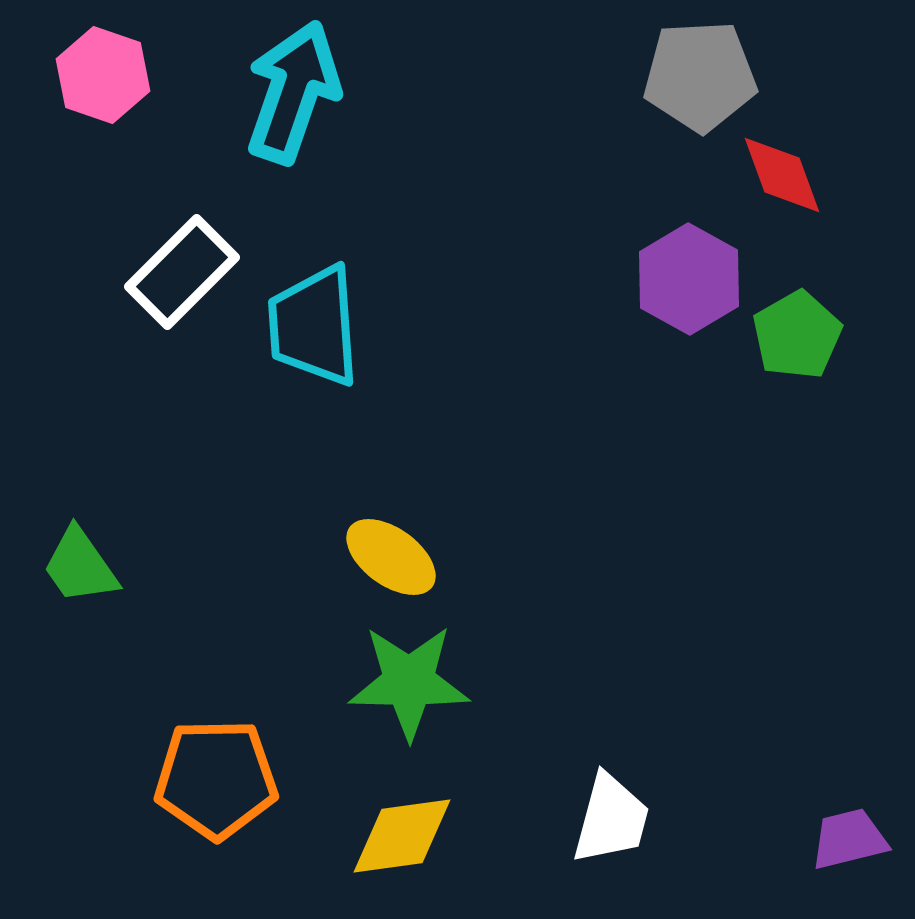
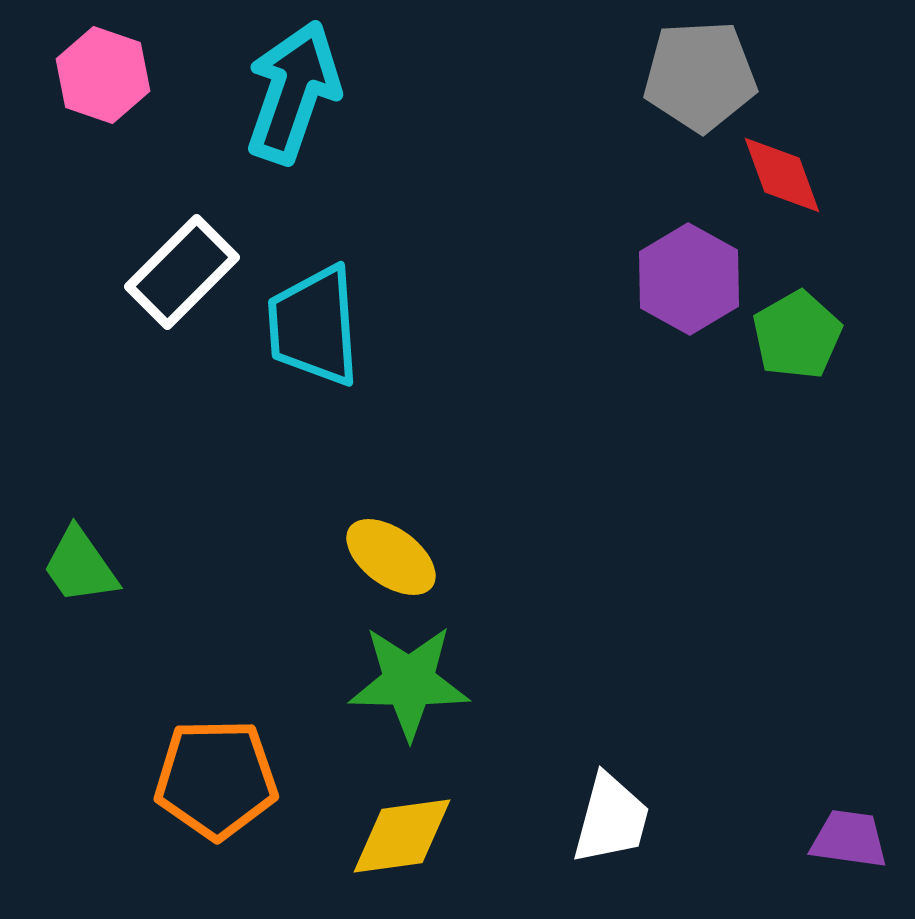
purple trapezoid: rotated 22 degrees clockwise
